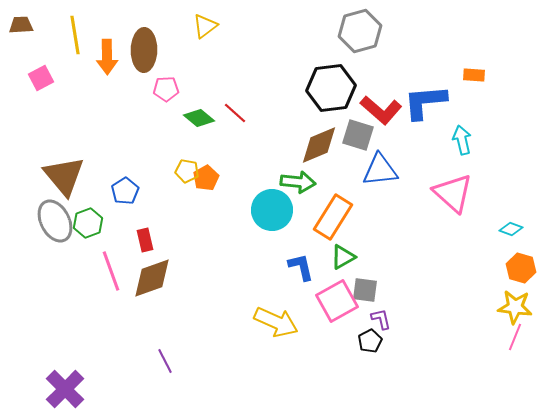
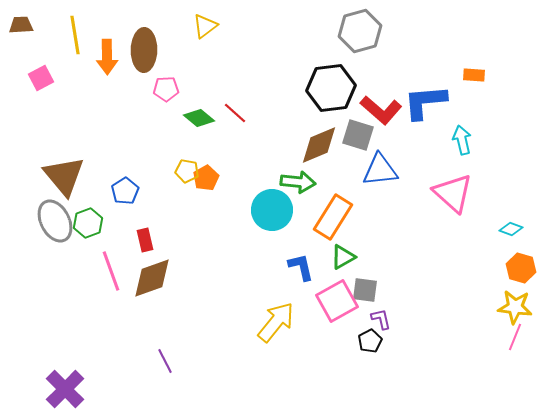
yellow arrow at (276, 322): rotated 75 degrees counterclockwise
